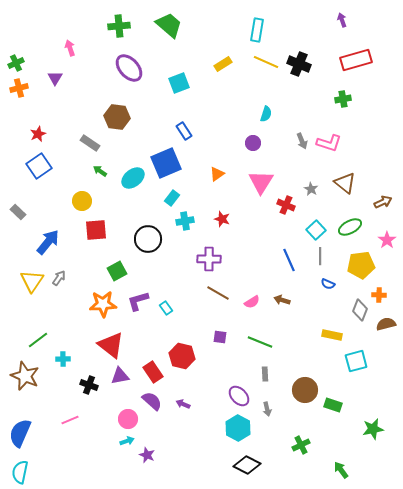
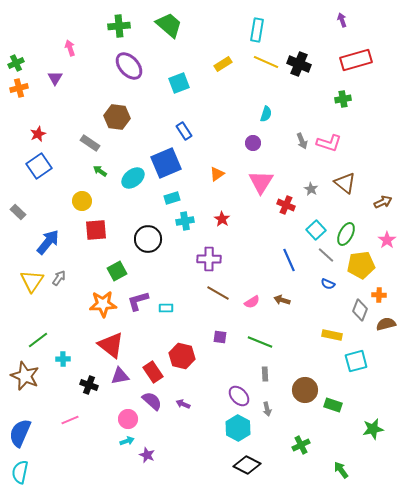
purple ellipse at (129, 68): moved 2 px up
cyan rectangle at (172, 198): rotated 35 degrees clockwise
red star at (222, 219): rotated 14 degrees clockwise
green ellipse at (350, 227): moved 4 px left, 7 px down; rotated 35 degrees counterclockwise
gray line at (320, 256): moved 6 px right, 1 px up; rotated 48 degrees counterclockwise
cyan rectangle at (166, 308): rotated 56 degrees counterclockwise
